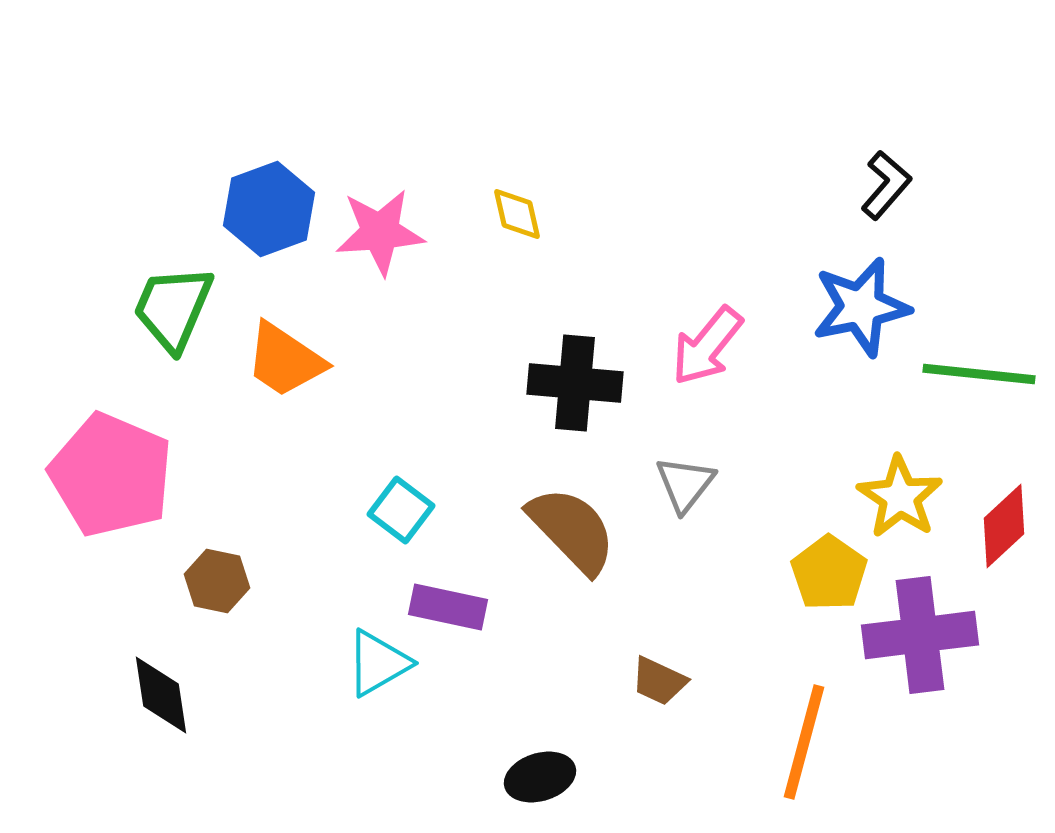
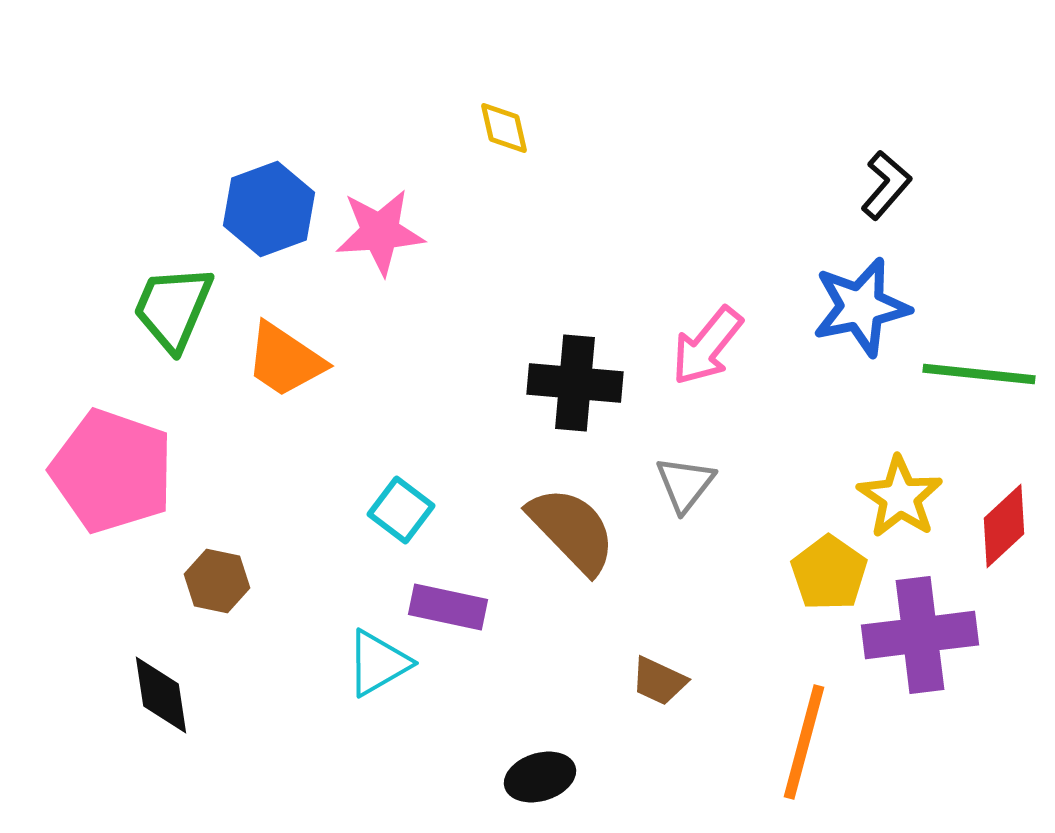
yellow diamond: moved 13 px left, 86 px up
pink pentagon: moved 1 px right, 4 px up; rotated 4 degrees counterclockwise
